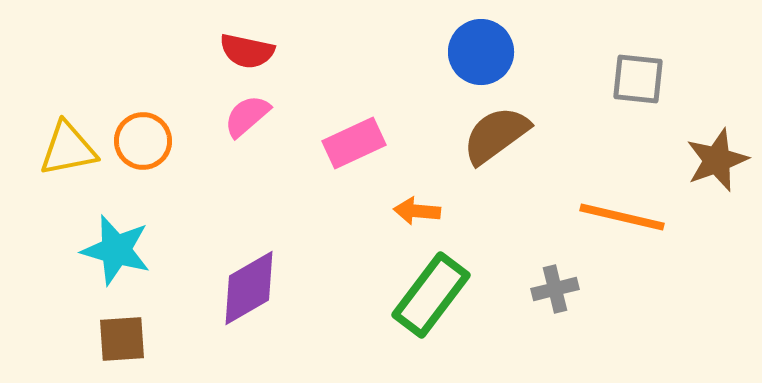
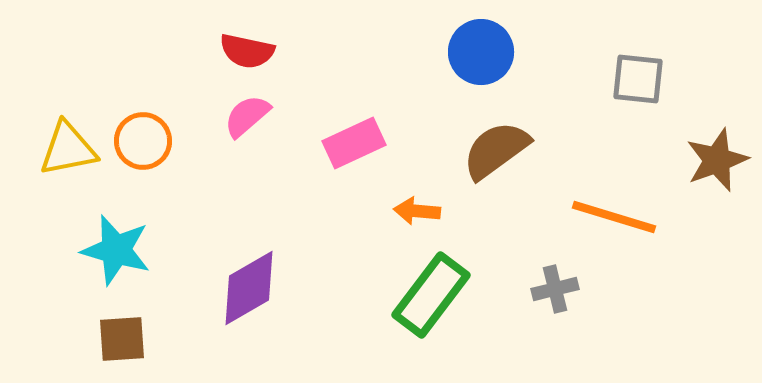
brown semicircle: moved 15 px down
orange line: moved 8 px left; rotated 4 degrees clockwise
